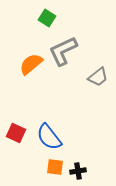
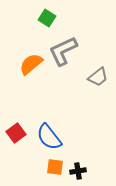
red square: rotated 30 degrees clockwise
